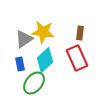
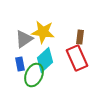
brown rectangle: moved 4 px down
green ellipse: moved 8 px up; rotated 15 degrees counterclockwise
